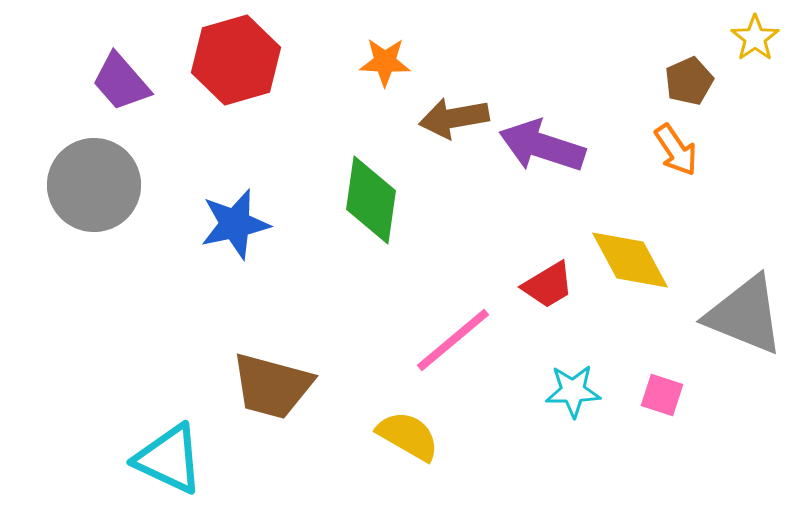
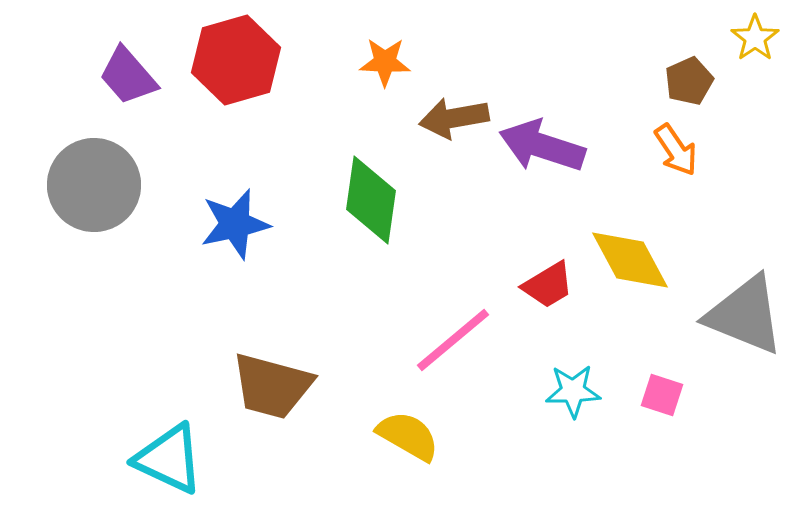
purple trapezoid: moved 7 px right, 6 px up
